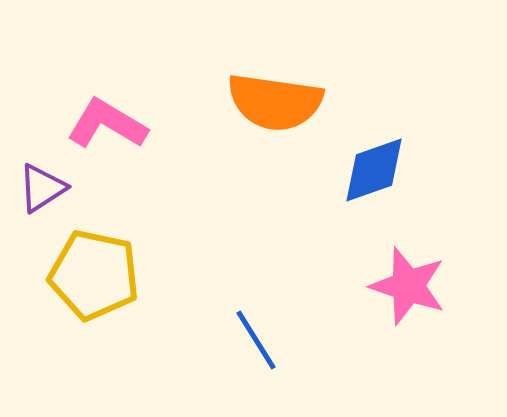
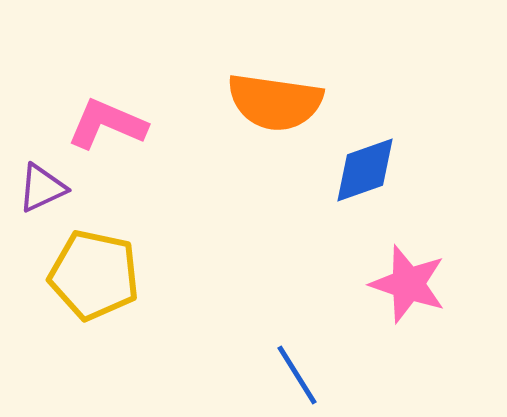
pink L-shape: rotated 8 degrees counterclockwise
blue diamond: moved 9 px left
purple triangle: rotated 8 degrees clockwise
pink star: moved 2 px up
blue line: moved 41 px right, 35 px down
